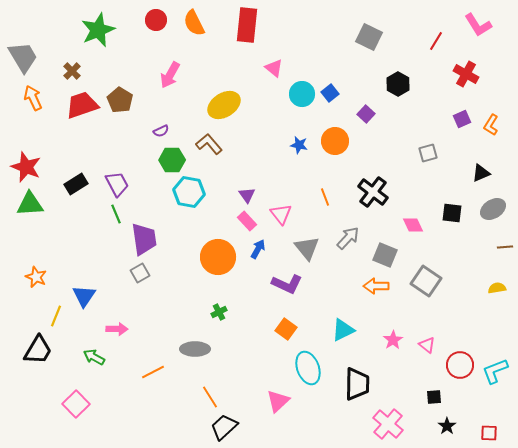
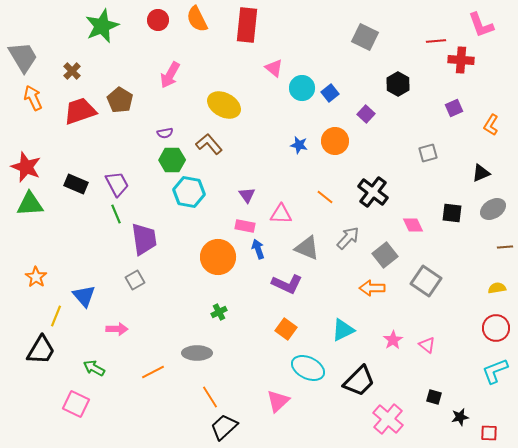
red circle at (156, 20): moved 2 px right
orange semicircle at (194, 23): moved 3 px right, 4 px up
pink L-shape at (478, 25): moved 3 px right; rotated 12 degrees clockwise
green star at (98, 30): moved 4 px right, 4 px up
gray square at (369, 37): moved 4 px left
red line at (436, 41): rotated 54 degrees clockwise
red cross at (466, 74): moved 5 px left, 14 px up; rotated 25 degrees counterclockwise
cyan circle at (302, 94): moved 6 px up
red trapezoid at (82, 105): moved 2 px left, 6 px down
yellow ellipse at (224, 105): rotated 60 degrees clockwise
purple square at (462, 119): moved 8 px left, 11 px up
purple semicircle at (161, 131): moved 4 px right, 2 px down; rotated 14 degrees clockwise
black rectangle at (76, 184): rotated 55 degrees clockwise
orange line at (325, 197): rotated 30 degrees counterclockwise
pink triangle at (281, 214): rotated 50 degrees counterclockwise
pink rectangle at (247, 221): moved 2 px left, 5 px down; rotated 36 degrees counterclockwise
gray triangle at (307, 248): rotated 28 degrees counterclockwise
blue arrow at (258, 249): rotated 48 degrees counterclockwise
gray square at (385, 255): rotated 30 degrees clockwise
gray square at (140, 273): moved 5 px left, 7 px down
orange star at (36, 277): rotated 10 degrees clockwise
orange arrow at (376, 286): moved 4 px left, 2 px down
blue triangle at (84, 296): rotated 15 degrees counterclockwise
gray ellipse at (195, 349): moved 2 px right, 4 px down
black trapezoid at (38, 350): moved 3 px right
green arrow at (94, 357): moved 11 px down
red circle at (460, 365): moved 36 px right, 37 px up
cyan ellipse at (308, 368): rotated 44 degrees counterclockwise
black trapezoid at (357, 384): moved 2 px right, 3 px up; rotated 44 degrees clockwise
black square at (434, 397): rotated 21 degrees clockwise
pink square at (76, 404): rotated 20 degrees counterclockwise
pink cross at (388, 424): moved 5 px up
black star at (447, 426): moved 13 px right, 9 px up; rotated 24 degrees clockwise
